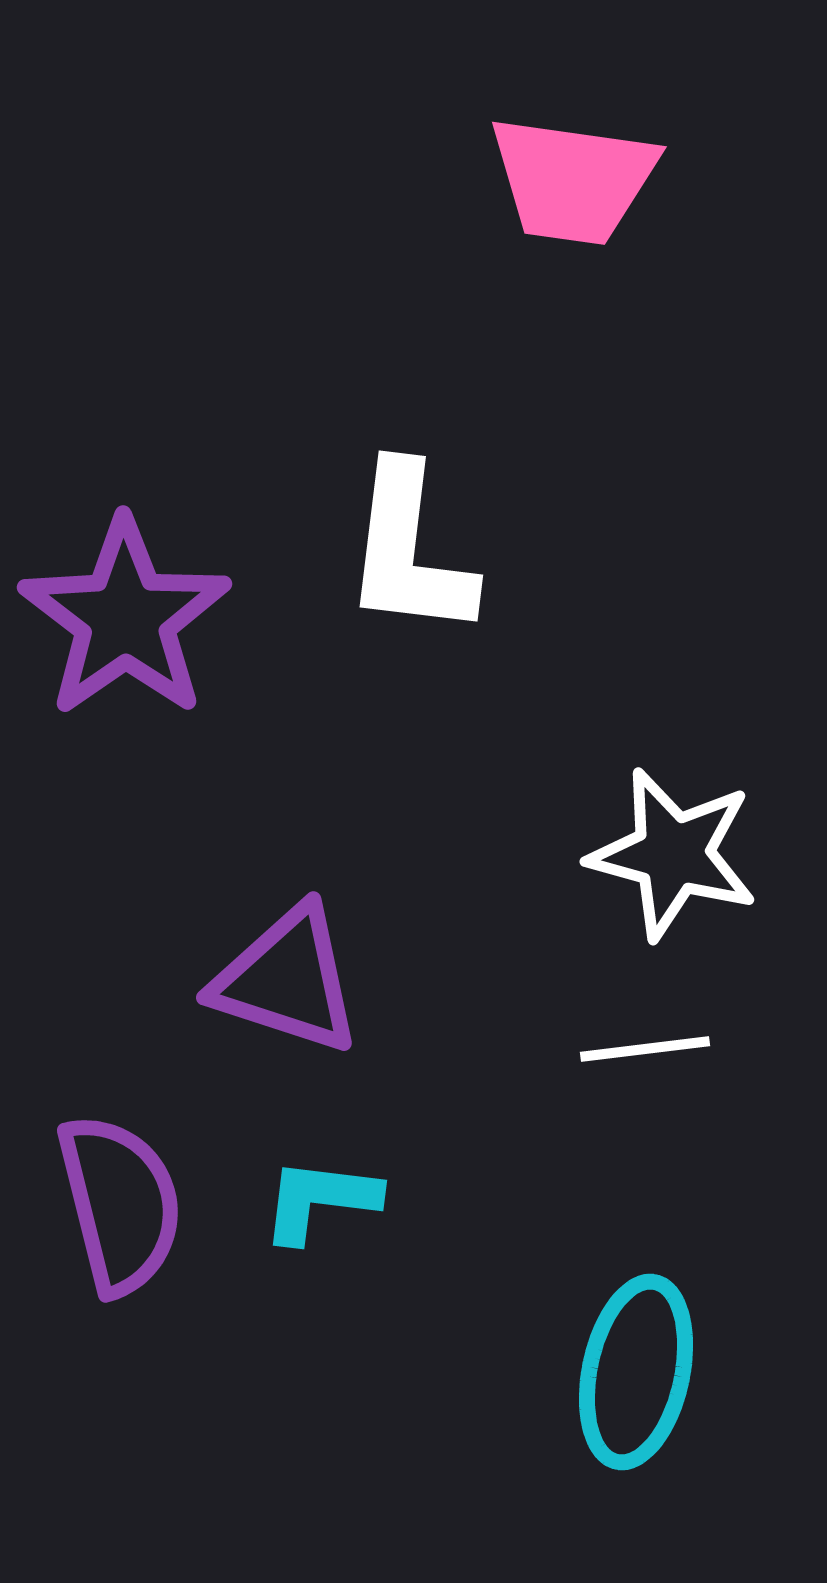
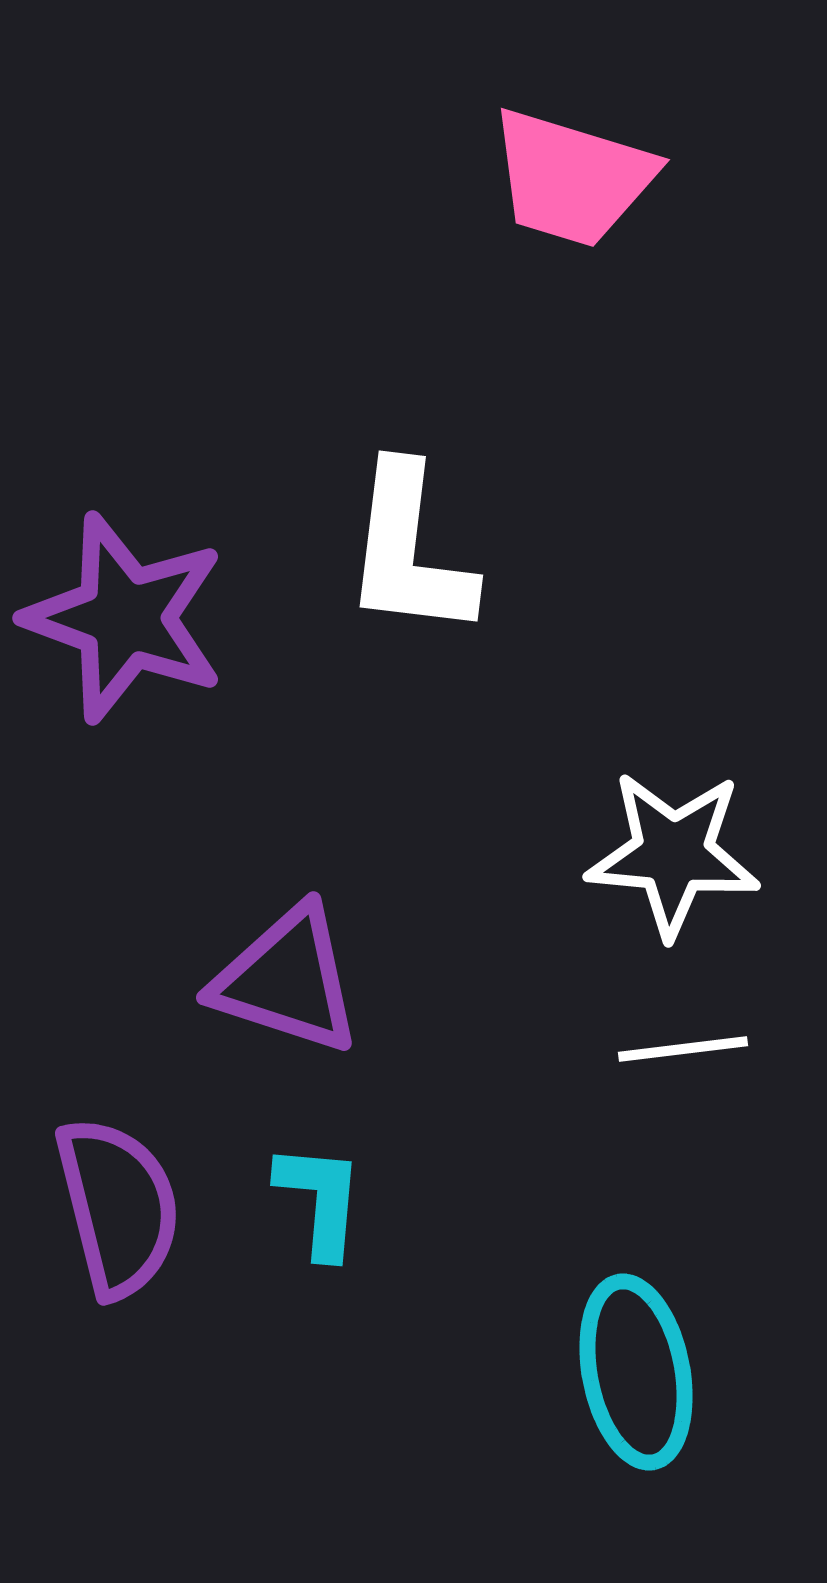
pink trapezoid: moved 1 px left, 2 px up; rotated 9 degrees clockwise
purple star: rotated 17 degrees counterclockwise
white star: rotated 10 degrees counterclockwise
white line: moved 38 px right
cyan L-shape: rotated 88 degrees clockwise
purple semicircle: moved 2 px left, 3 px down
cyan ellipse: rotated 23 degrees counterclockwise
